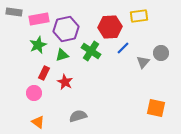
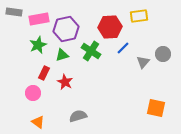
gray circle: moved 2 px right, 1 px down
pink circle: moved 1 px left
